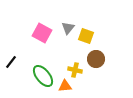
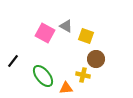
gray triangle: moved 2 px left, 2 px up; rotated 40 degrees counterclockwise
pink square: moved 3 px right
black line: moved 2 px right, 1 px up
yellow cross: moved 8 px right, 5 px down
orange triangle: moved 1 px right, 2 px down
